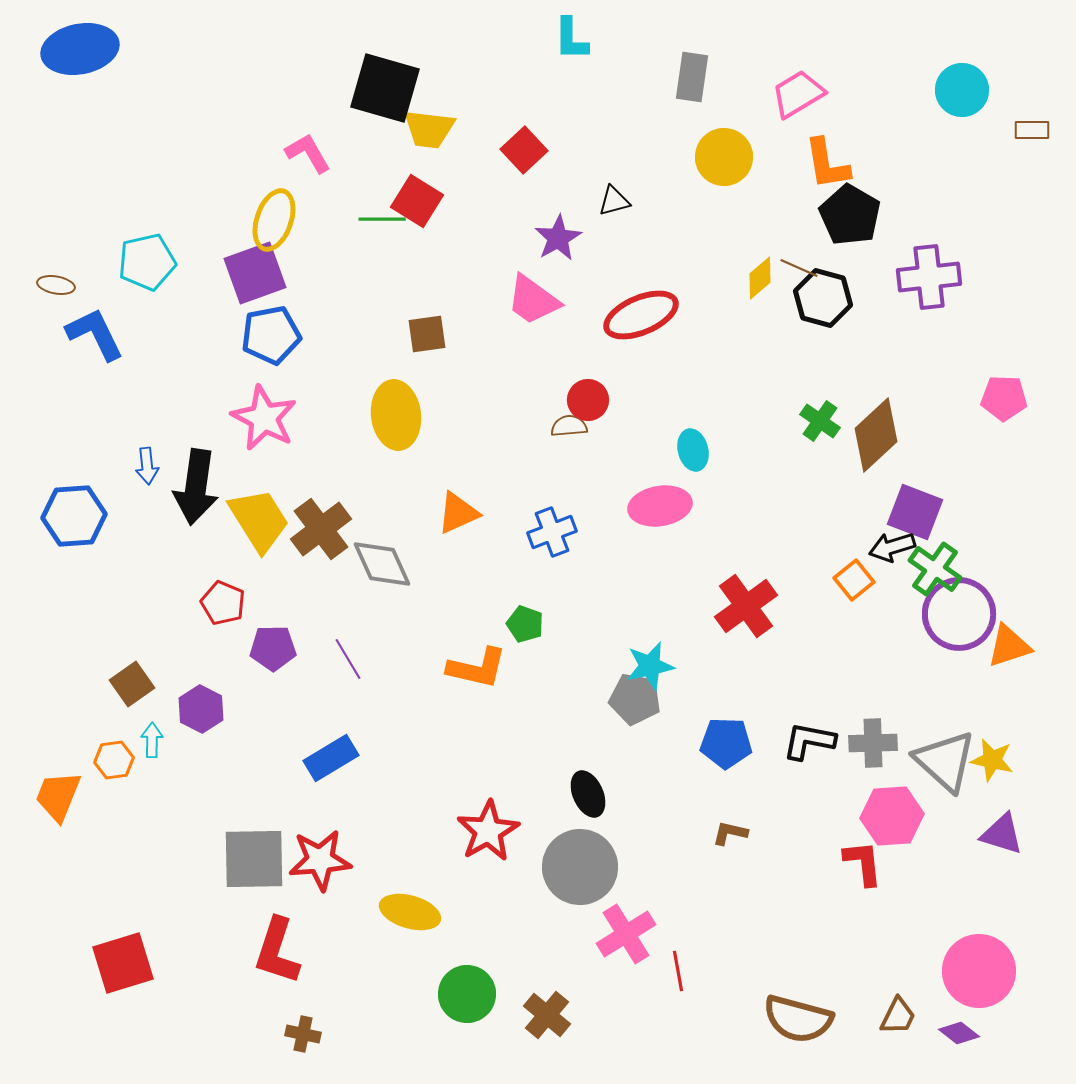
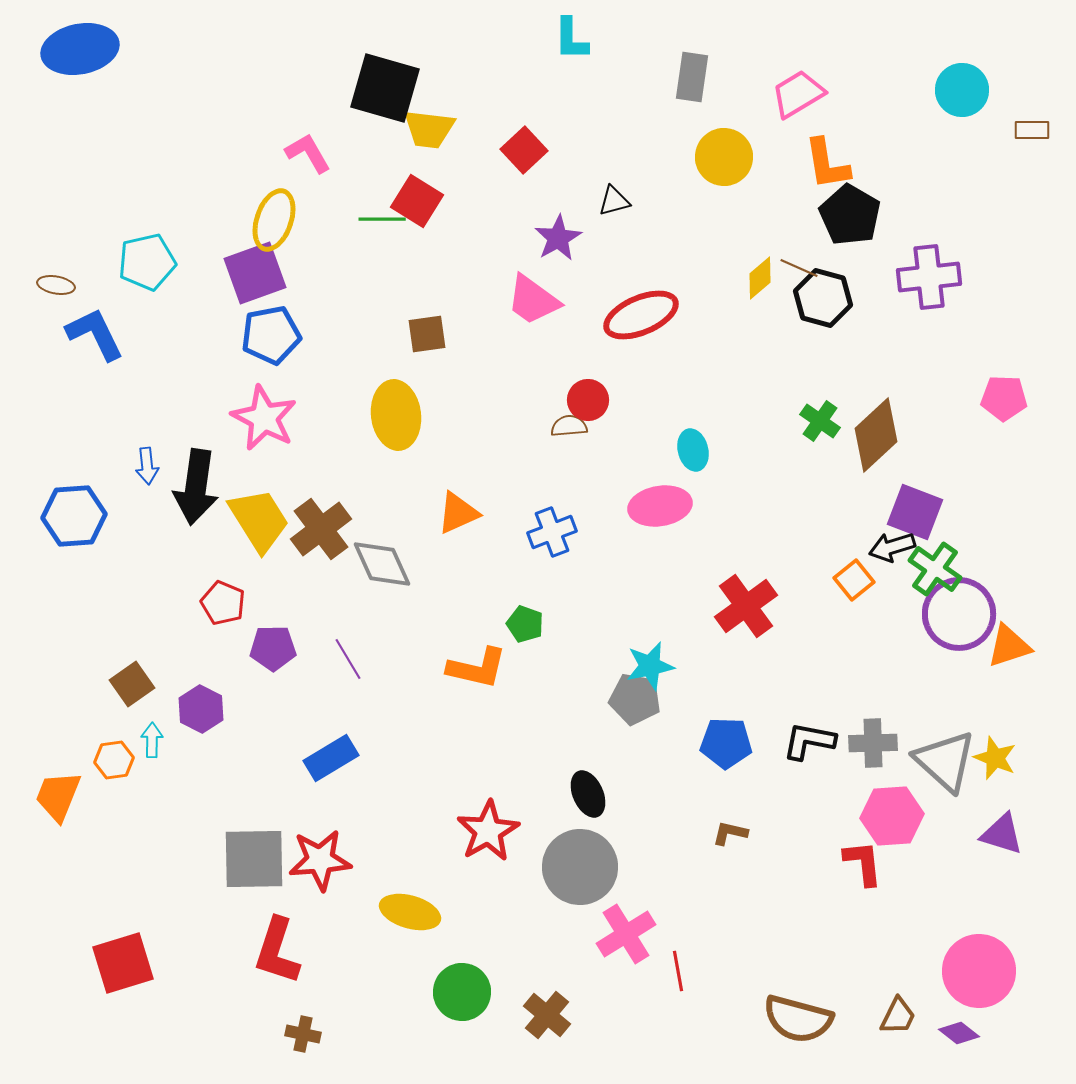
yellow star at (992, 760): moved 3 px right, 2 px up; rotated 9 degrees clockwise
green circle at (467, 994): moved 5 px left, 2 px up
